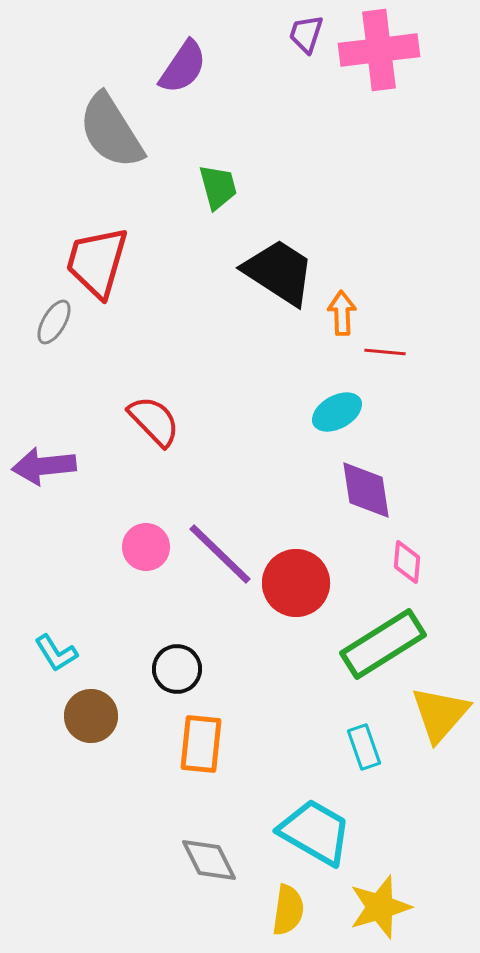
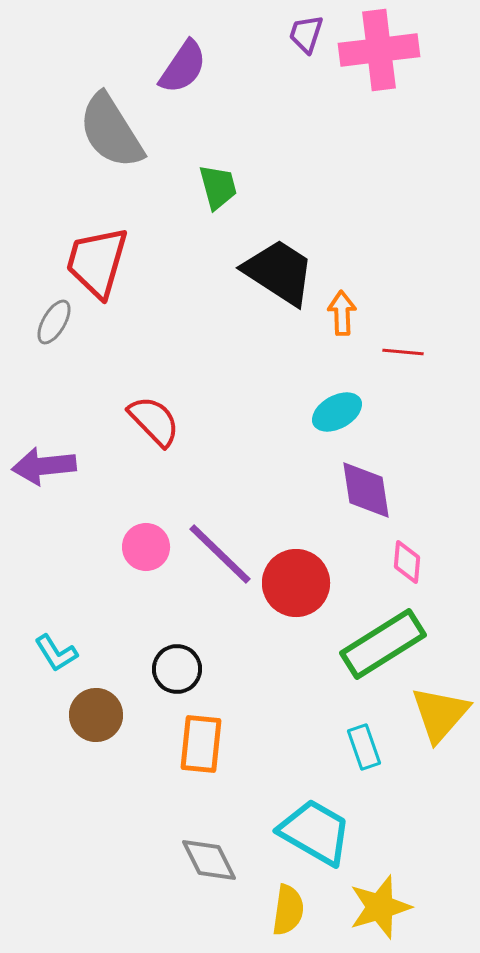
red line: moved 18 px right
brown circle: moved 5 px right, 1 px up
